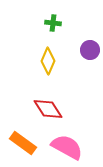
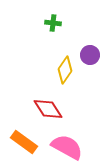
purple circle: moved 5 px down
yellow diamond: moved 17 px right, 9 px down; rotated 12 degrees clockwise
orange rectangle: moved 1 px right, 1 px up
